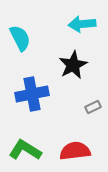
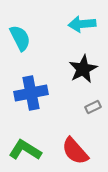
black star: moved 10 px right, 4 px down
blue cross: moved 1 px left, 1 px up
red semicircle: rotated 124 degrees counterclockwise
